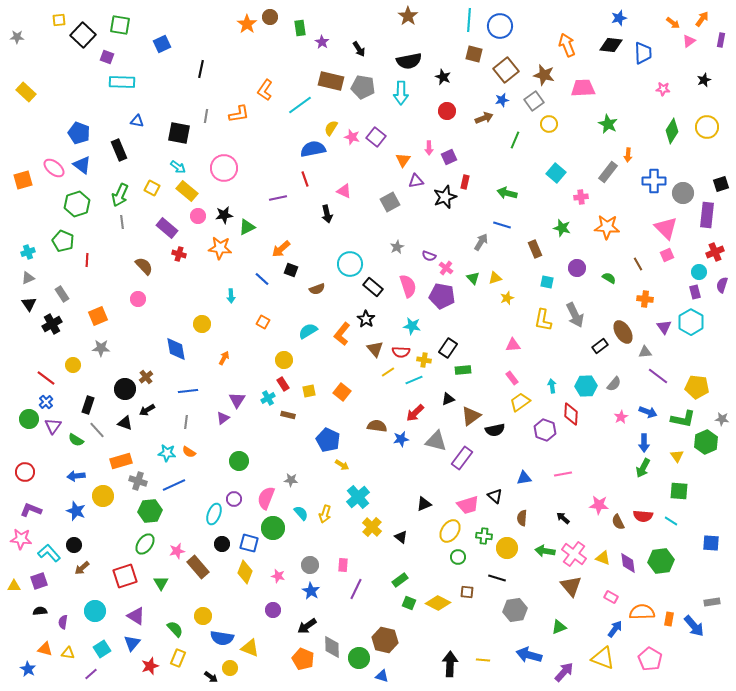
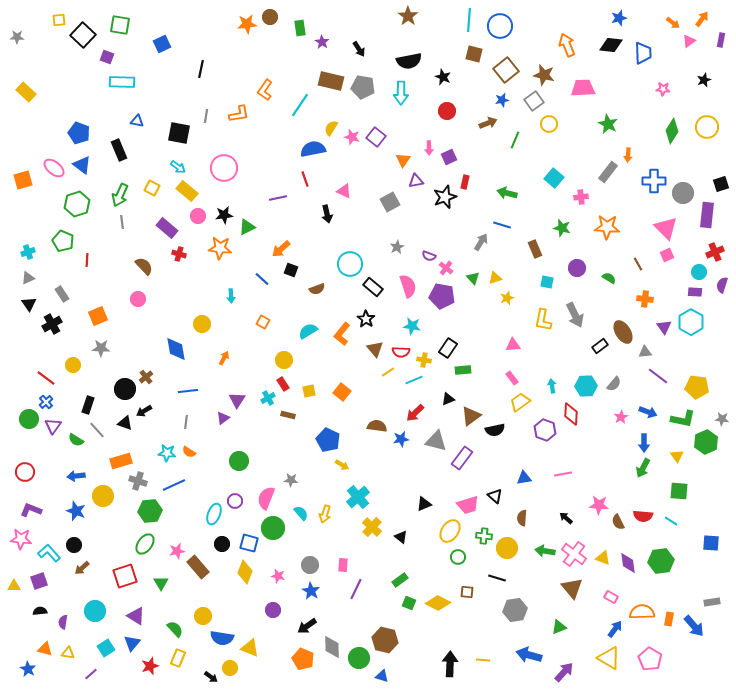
orange star at (247, 24): rotated 30 degrees clockwise
cyan line at (300, 105): rotated 20 degrees counterclockwise
brown arrow at (484, 118): moved 4 px right, 5 px down
cyan square at (556, 173): moved 2 px left, 5 px down
purple rectangle at (695, 292): rotated 72 degrees counterclockwise
black arrow at (147, 410): moved 3 px left, 1 px down
purple circle at (234, 499): moved 1 px right, 2 px down
black arrow at (563, 518): moved 3 px right
brown triangle at (571, 586): moved 1 px right, 2 px down
cyan square at (102, 649): moved 4 px right, 1 px up
yellow triangle at (603, 658): moved 6 px right; rotated 10 degrees clockwise
